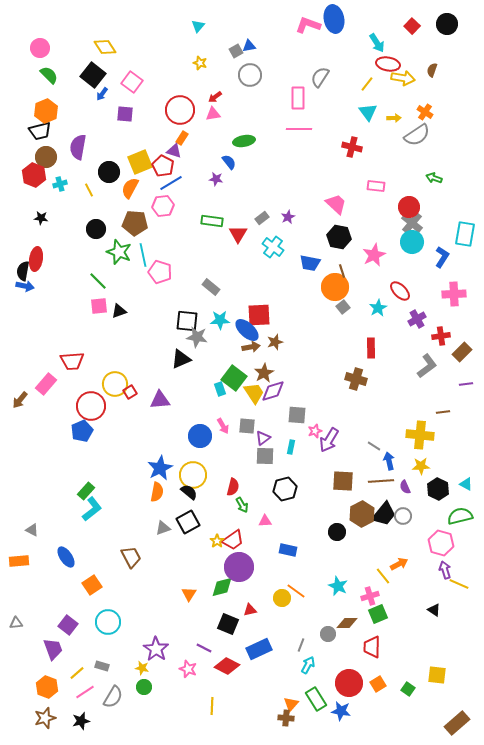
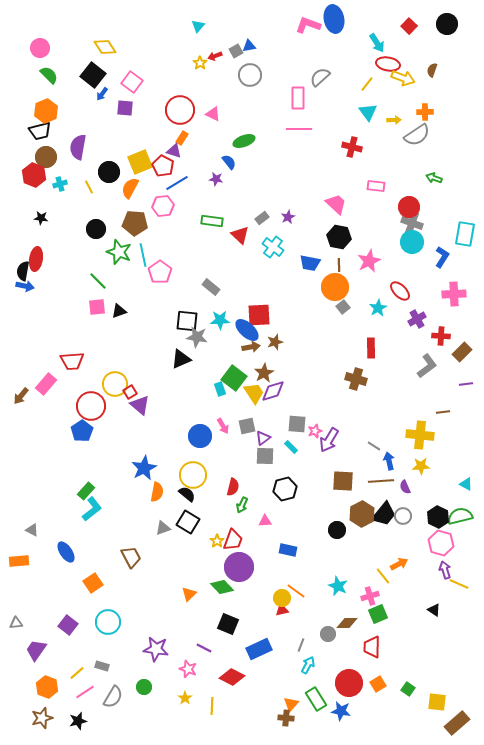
red square at (412, 26): moved 3 px left
yellow star at (200, 63): rotated 16 degrees clockwise
gray semicircle at (320, 77): rotated 15 degrees clockwise
yellow arrow at (403, 78): rotated 10 degrees clockwise
red arrow at (215, 97): moved 41 px up; rotated 16 degrees clockwise
orange cross at (425, 112): rotated 35 degrees counterclockwise
purple square at (125, 114): moved 6 px up
pink triangle at (213, 114): rotated 35 degrees clockwise
yellow arrow at (394, 118): moved 2 px down
green ellipse at (244, 141): rotated 10 degrees counterclockwise
blue line at (171, 183): moved 6 px right
yellow line at (89, 190): moved 3 px up
gray cross at (412, 223): rotated 20 degrees counterclockwise
red triangle at (238, 234): moved 2 px right, 1 px down; rotated 18 degrees counterclockwise
pink star at (374, 255): moved 5 px left, 6 px down
brown line at (342, 271): moved 3 px left, 6 px up; rotated 16 degrees clockwise
pink pentagon at (160, 272): rotated 20 degrees clockwise
pink square at (99, 306): moved 2 px left, 1 px down
red cross at (441, 336): rotated 12 degrees clockwise
brown arrow at (20, 400): moved 1 px right, 4 px up
purple triangle at (160, 400): moved 20 px left, 5 px down; rotated 45 degrees clockwise
gray square at (297, 415): moved 9 px down
gray square at (247, 426): rotated 18 degrees counterclockwise
blue pentagon at (82, 431): rotated 10 degrees counterclockwise
cyan rectangle at (291, 447): rotated 56 degrees counterclockwise
blue star at (160, 468): moved 16 px left
black hexagon at (438, 489): moved 28 px down
black semicircle at (189, 492): moved 2 px left, 2 px down
green arrow at (242, 505): rotated 56 degrees clockwise
black square at (188, 522): rotated 30 degrees counterclockwise
black circle at (337, 532): moved 2 px up
red trapezoid at (233, 540): rotated 35 degrees counterclockwise
blue ellipse at (66, 557): moved 5 px up
orange square at (92, 585): moved 1 px right, 2 px up
green diamond at (222, 587): rotated 60 degrees clockwise
orange triangle at (189, 594): rotated 14 degrees clockwise
red triangle at (250, 610): moved 32 px right
purple trapezoid at (53, 649): moved 17 px left, 1 px down; rotated 125 degrees counterclockwise
purple star at (156, 649): rotated 25 degrees counterclockwise
red diamond at (227, 666): moved 5 px right, 11 px down
yellow star at (142, 668): moved 43 px right, 30 px down; rotated 24 degrees clockwise
yellow square at (437, 675): moved 27 px down
brown star at (45, 718): moved 3 px left
black star at (81, 721): moved 3 px left
